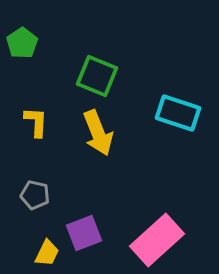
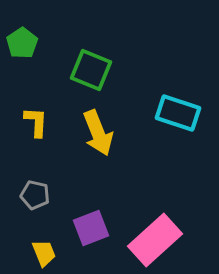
green square: moved 6 px left, 6 px up
purple square: moved 7 px right, 5 px up
pink rectangle: moved 2 px left
yellow trapezoid: moved 3 px left; rotated 48 degrees counterclockwise
